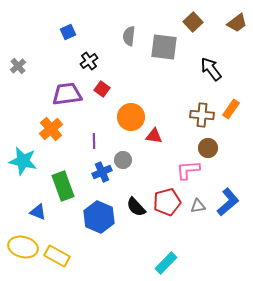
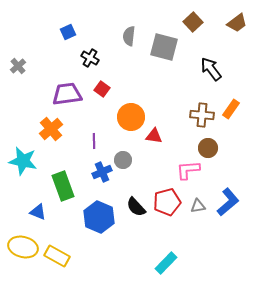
gray square: rotated 8 degrees clockwise
black cross: moved 1 px right, 3 px up; rotated 24 degrees counterclockwise
